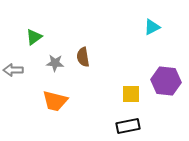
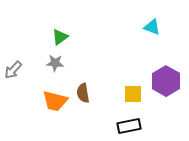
cyan triangle: rotated 48 degrees clockwise
green triangle: moved 26 px right
brown semicircle: moved 36 px down
gray arrow: rotated 48 degrees counterclockwise
purple hexagon: rotated 24 degrees clockwise
yellow square: moved 2 px right
black rectangle: moved 1 px right
